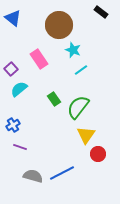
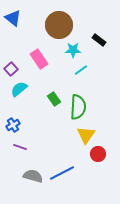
black rectangle: moved 2 px left, 28 px down
cyan star: rotated 21 degrees counterclockwise
green semicircle: rotated 145 degrees clockwise
